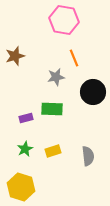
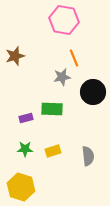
gray star: moved 6 px right
green star: rotated 28 degrees clockwise
